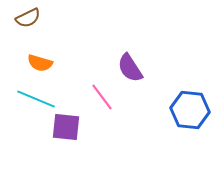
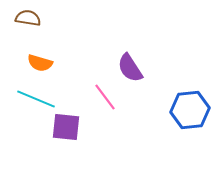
brown semicircle: rotated 145 degrees counterclockwise
pink line: moved 3 px right
blue hexagon: rotated 12 degrees counterclockwise
